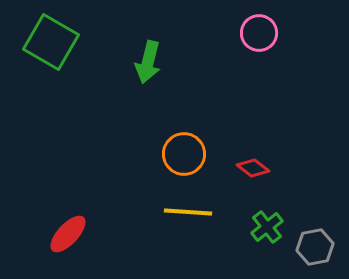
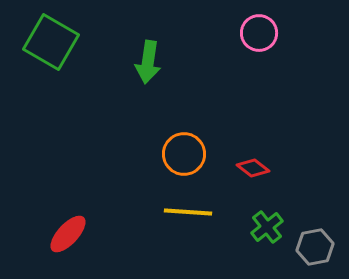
green arrow: rotated 6 degrees counterclockwise
